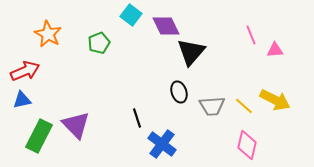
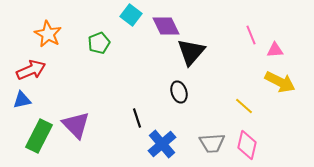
red arrow: moved 6 px right, 1 px up
yellow arrow: moved 5 px right, 18 px up
gray trapezoid: moved 37 px down
blue cross: rotated 12 degrees clockwise
